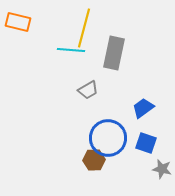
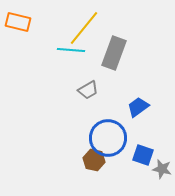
yellow line: rotated 24 degrees clockwise
gray rectangle: rotated 8 degrees clockwise
blue trapezoid: moved 5 px left, 1 px up
blue square: moved 3 px left, 12 px down
brown hexagon: rotated 15 degrees clockwise
